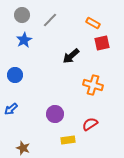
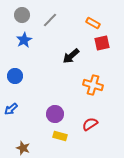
blue circle: moved 1 px down
yellow rectangle: moved 8 px left, 4 px up; rotated 24 degrees clockwise
